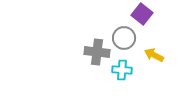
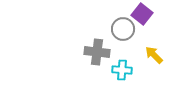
gray circle: moved 1 px left, 9 px up
yellow arrow: rotated 18 degrees clockwise
